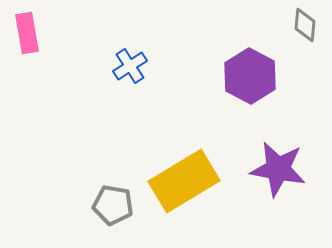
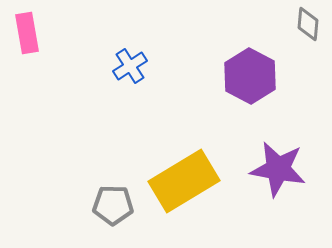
gray diamond: moved 3 px right, 1 px up
gray pentagon: rotated 9 degrees counterclockwise
